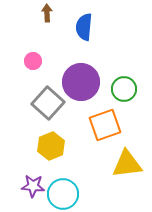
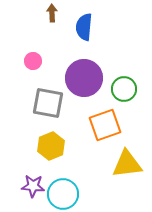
brown arrow: moved 5 px right
purple circle: moved 3 px right, 4 px up
gray square: rotated 32 degrees counterclockwise
